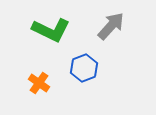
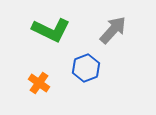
gray arrow: moved 2 px right, 4 px down
blue hexagon: moved 2 px right
